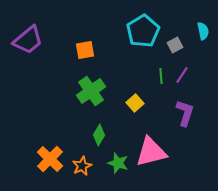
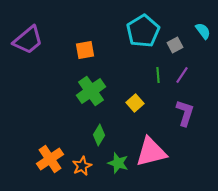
cyan semicircle: rotated 24 degrees counterclockwise
green line: moved 3 px left, 1 px up
orange cross: rotated 12 degrees clockwise
